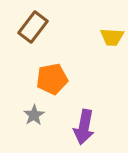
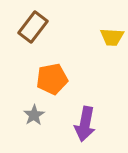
purple arrow: moved 1 px right, 3 px up
